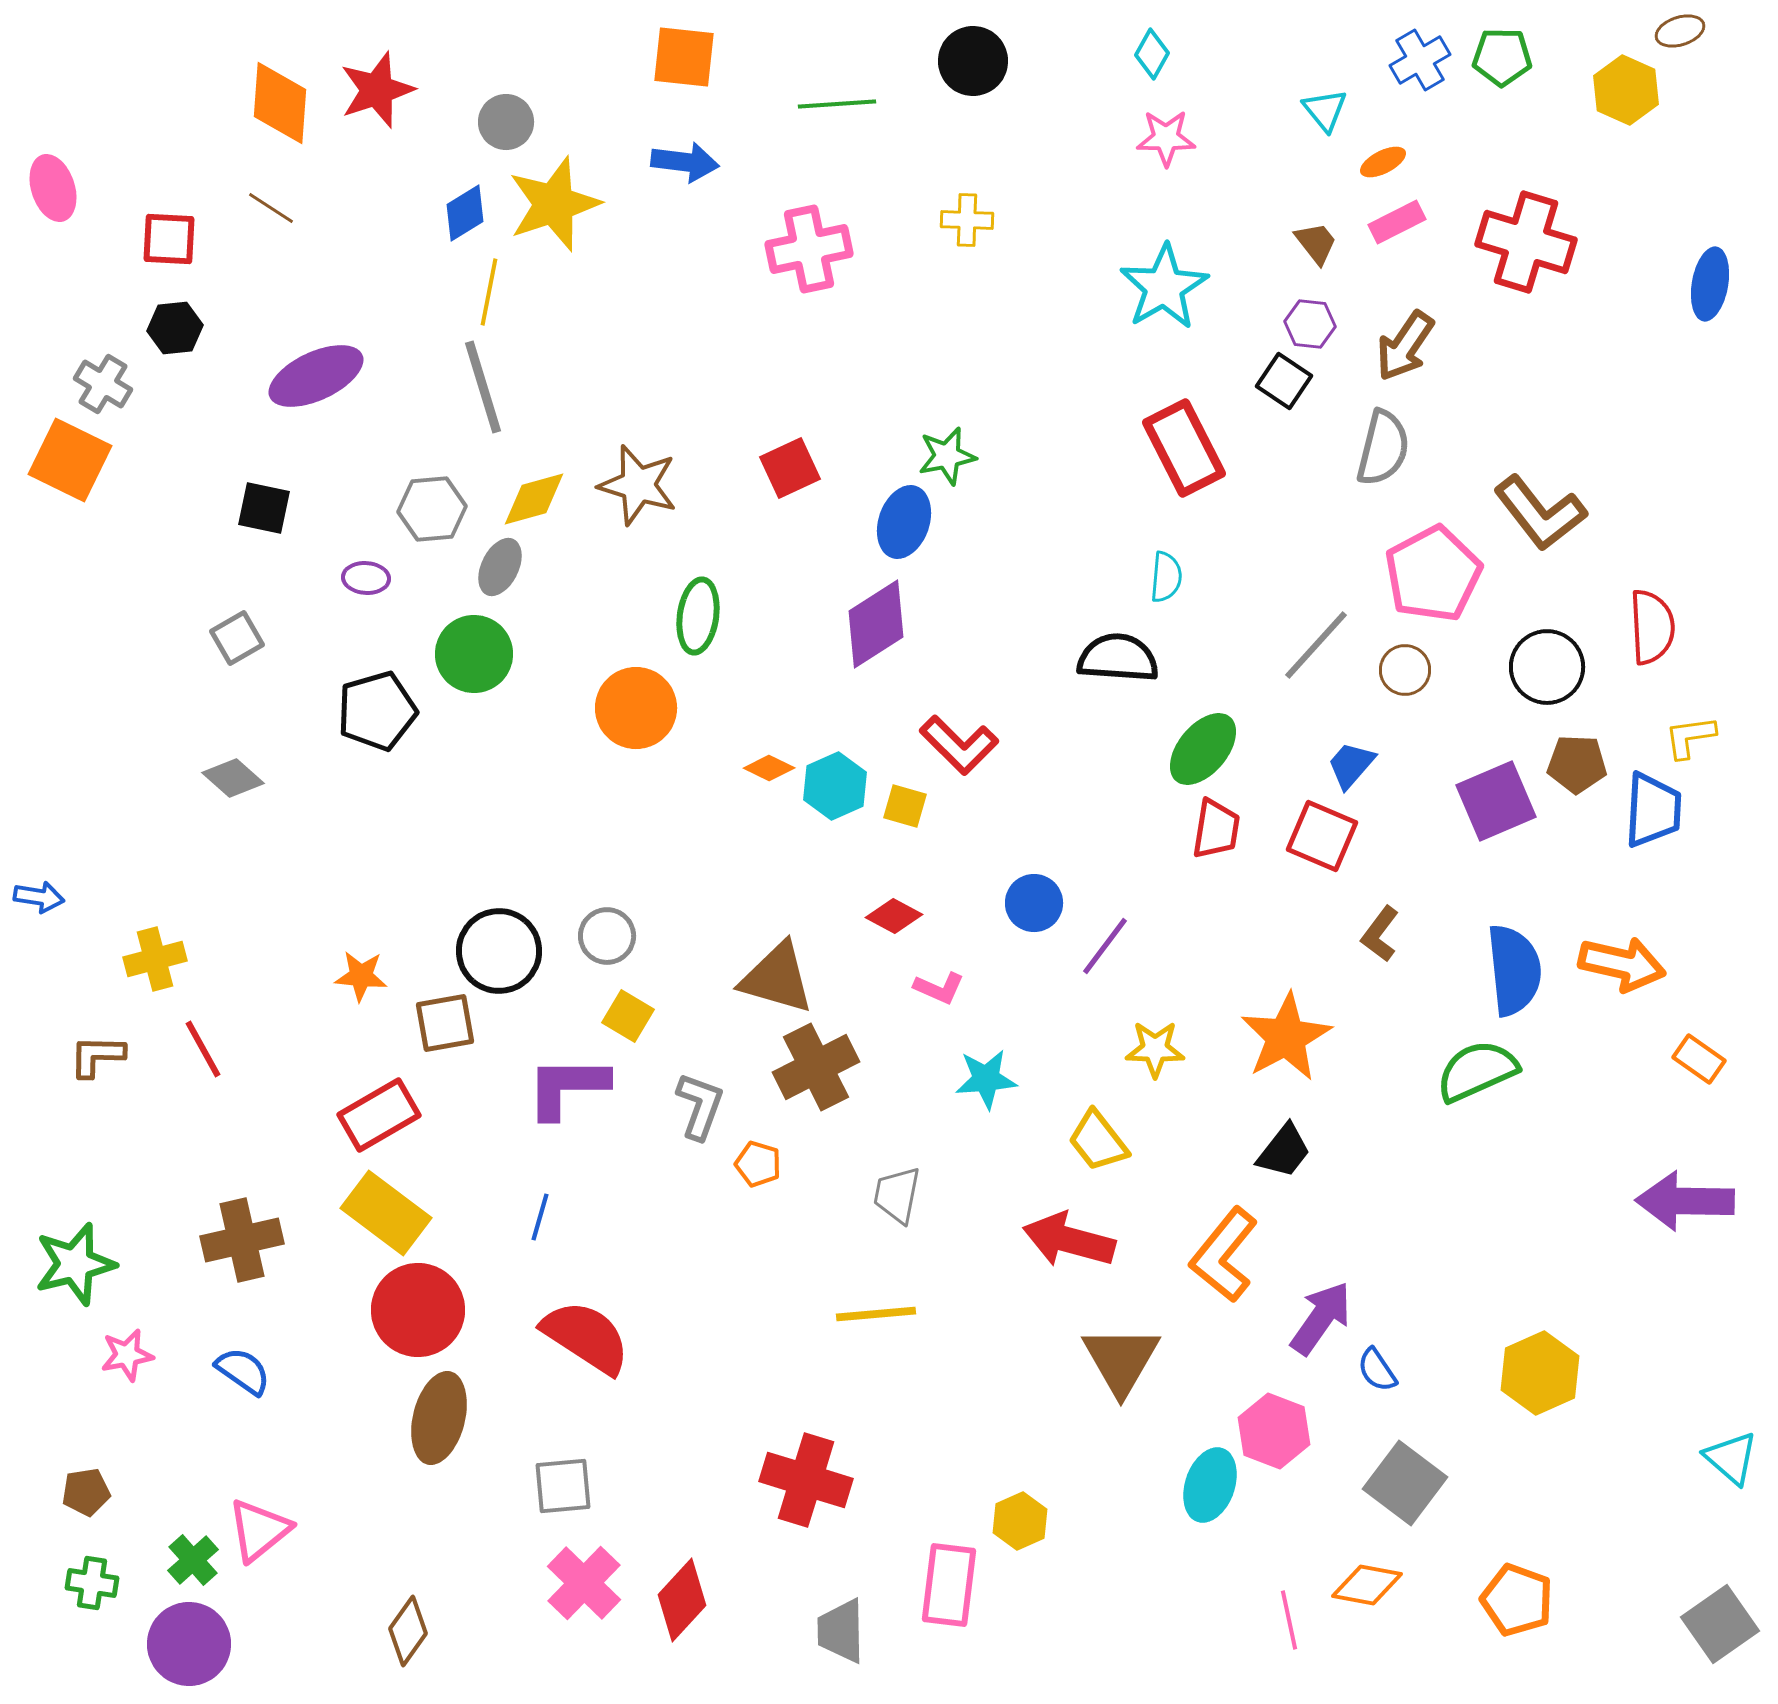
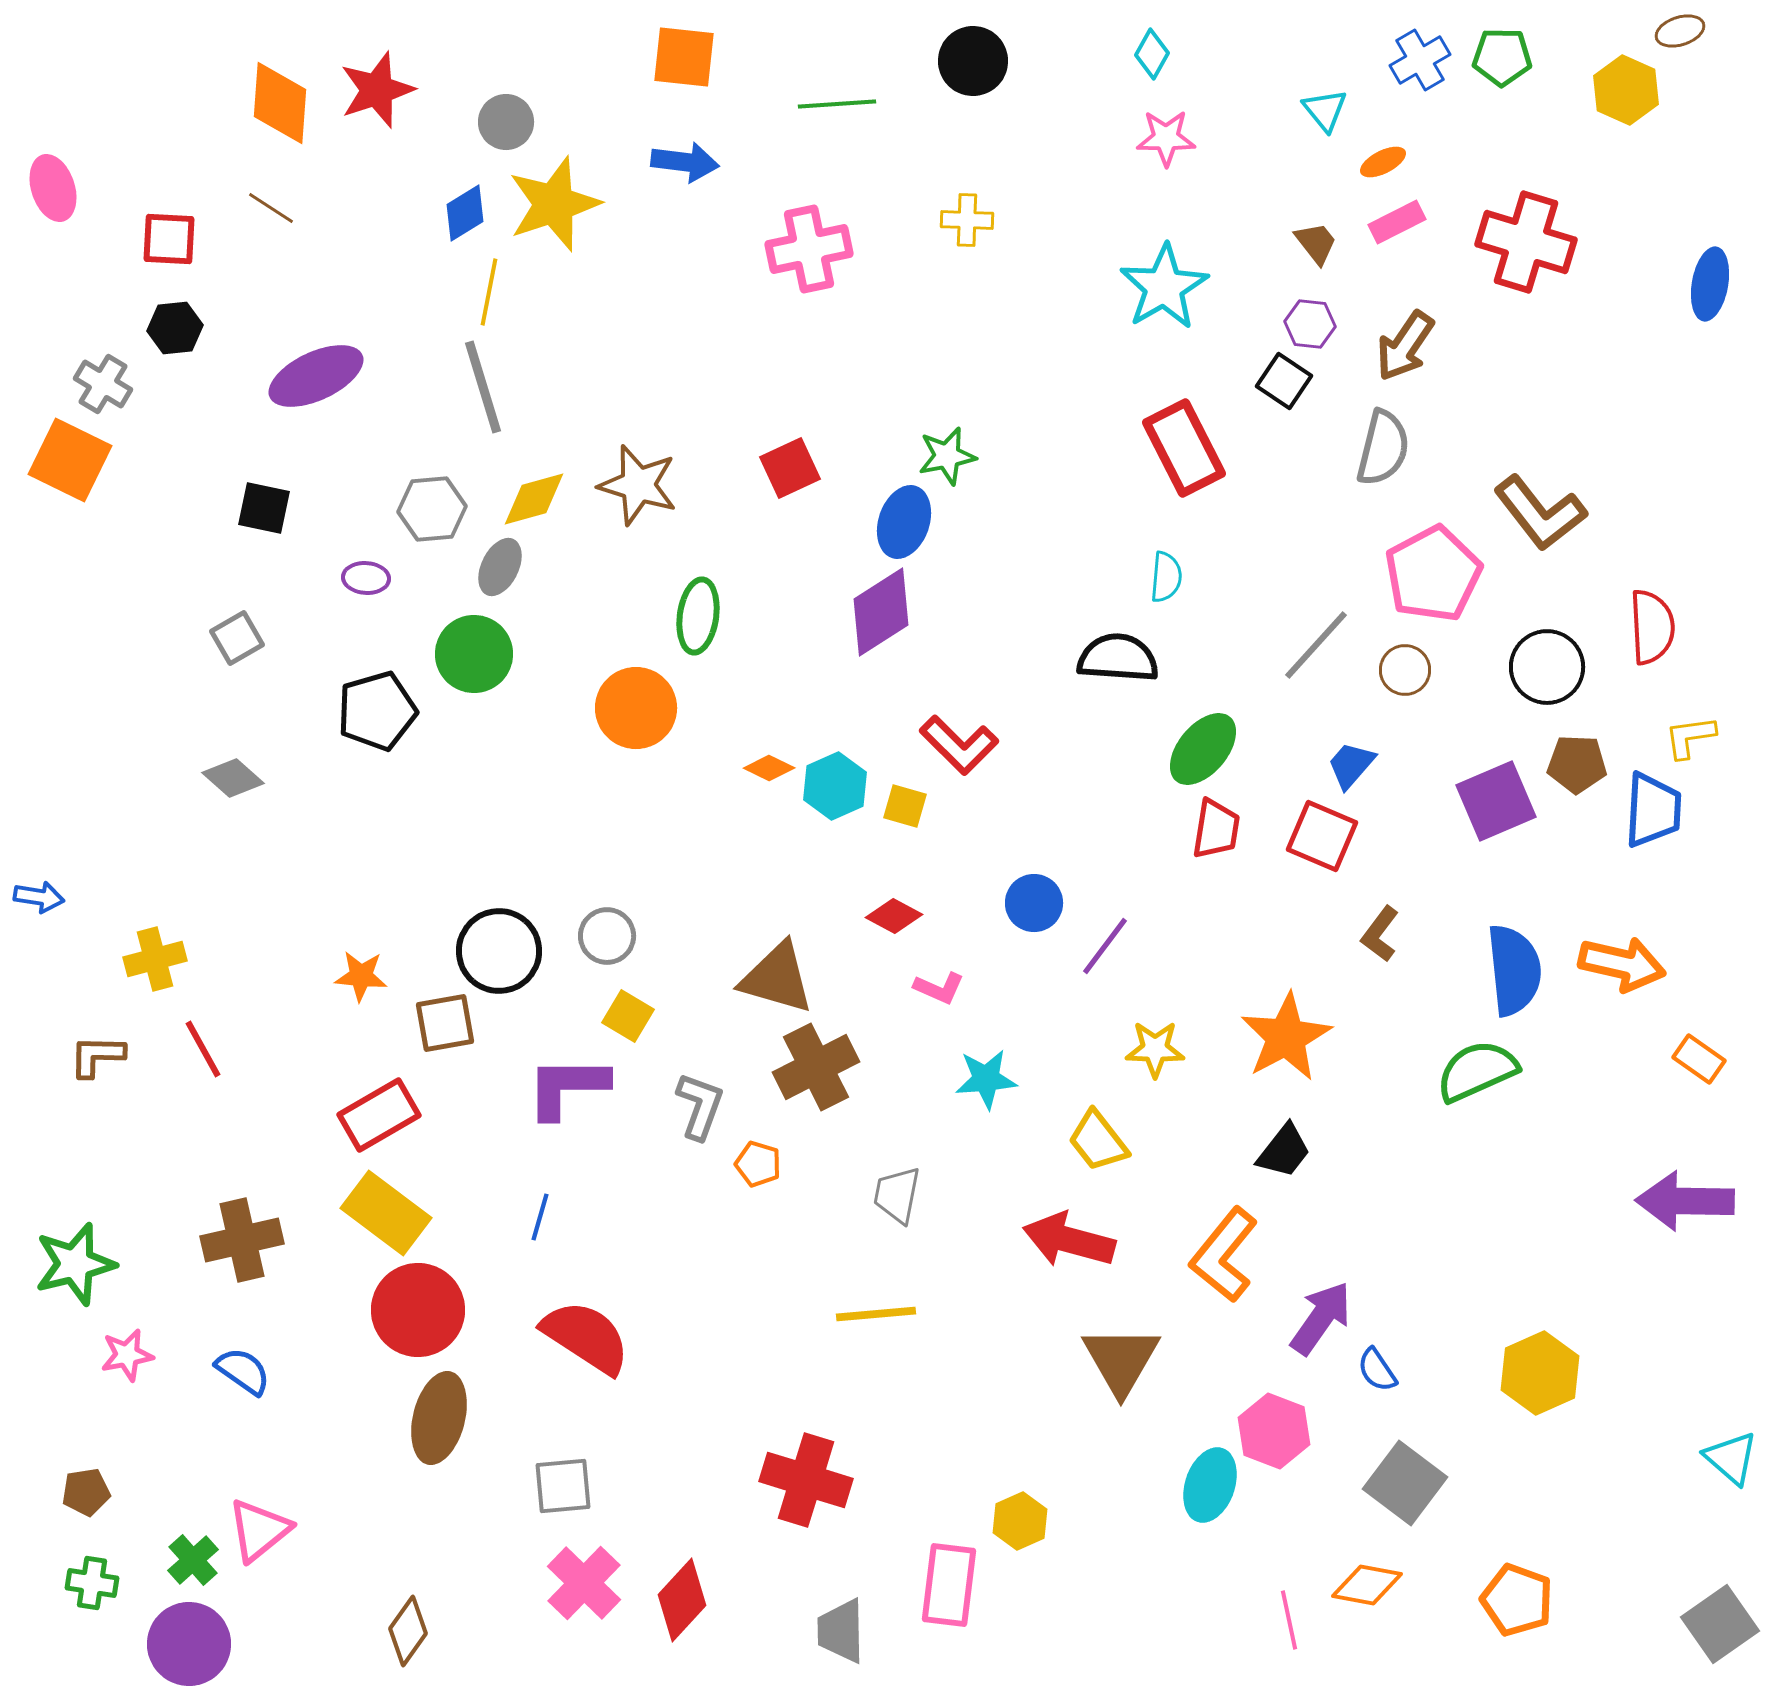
purple diamond at (876, 624): moved 5 px right, 12 px up
